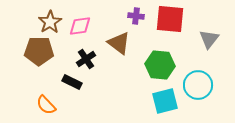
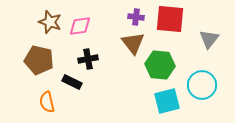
purple cross: moved 1 px down
brown star: rotated 20 degrees counterclockwise
brown triangle: moved 14 px right; rotated 15 degrees clockwise
brown pentagon: moved 9 px down; rotated 12 degrees clockwise
black cross: moved 2 px right; rotated 24 degrees clockwise
cyan circle: moved 4 px right
cyan square: moved 2 px right
orange semicircle: moved 1 px right, 3 px up; rotated 30 degrees clockwise
